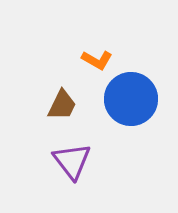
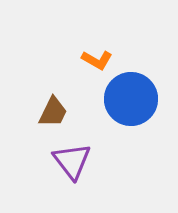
brown trapezoid: moved 9 px left, 7 px down
